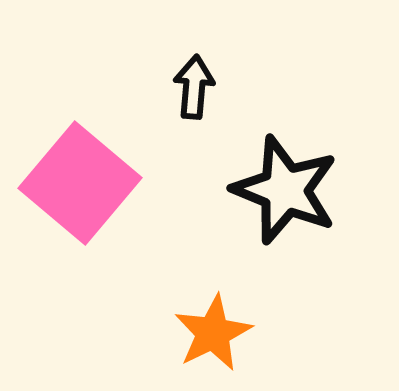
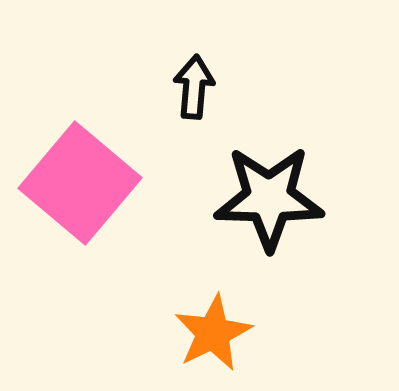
black star: moved 16 px left, 8 px down; rotated 21 degrees counterclockwise
